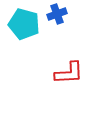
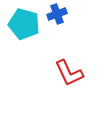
red L-shape: rotated 68 degrees clockwise
